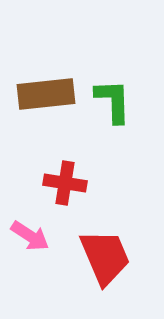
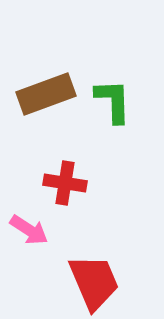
brown rectangle: rotated 14 degrees counterclockwise
pink arrow: moved 1 px left, 6 px up
red trapezoid: moved 11 px left, 25 px down
